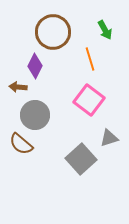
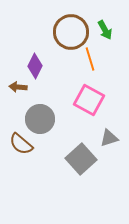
brown circle: moved 18 px right
pink square: rotated 8 degrees counterclockwise
gray circle: moved 5 px right, 4 px down
